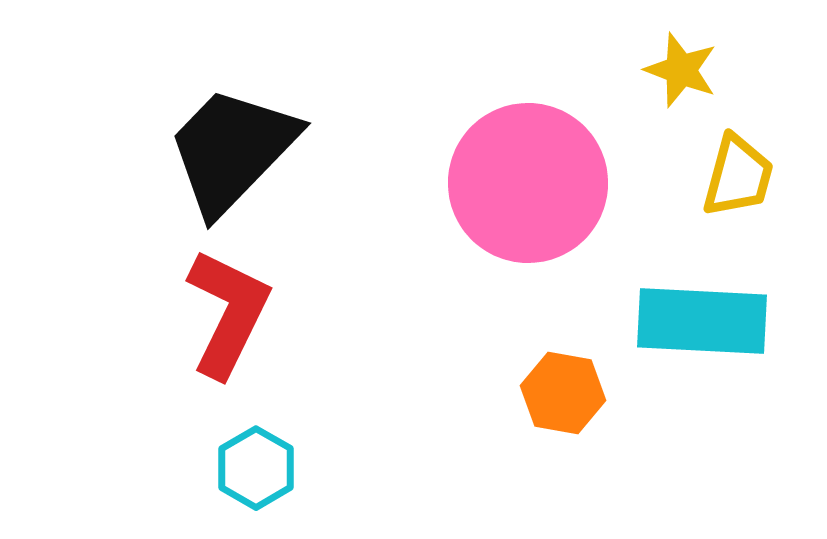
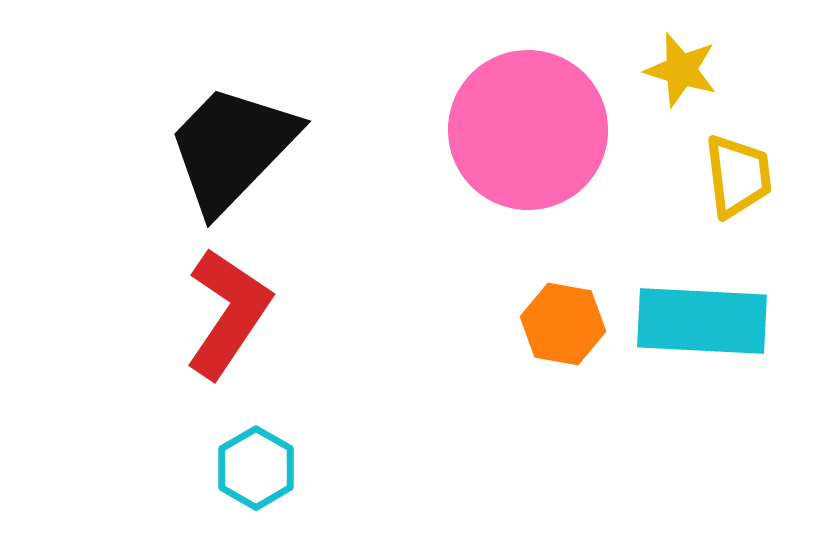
yellow star: rotated 4 degrees counterclockwise
black trapezoid: moved 2 px up
yellow trapezoid: rotated 22 degrees counterclockwise
pink circle: moved 53 px up
red L-shape: rotated 8 degrees clockwise
orange hexagon: moved 69 px up
